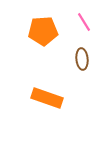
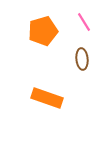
orange pentagon: rotated 12 degrees counterclockwise
